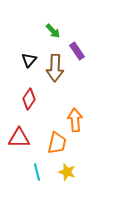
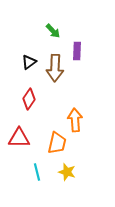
purple rectangle: rotated 36 degrees clockwise
black triangle: moved 2 px down; rotated 14 degrees clockwise
